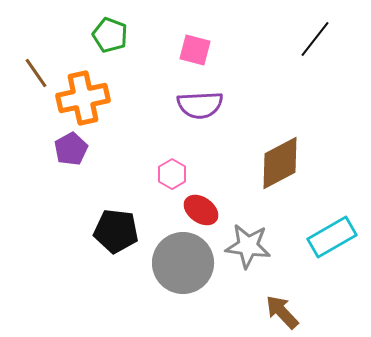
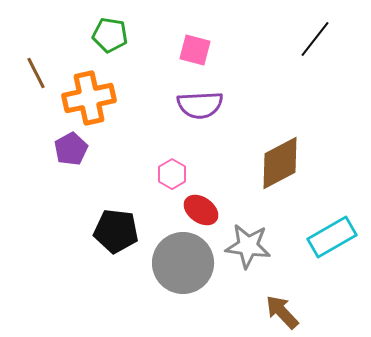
green pentagon: rotated 12 degrees counterclockwise
brown line: rotated 8 degrees clockwise
orange cross: moved 6 px right
